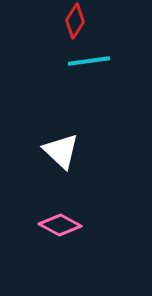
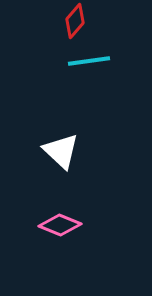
red diamond: rotated 8 degrees clockwise
pink diamond: rotated 6 degrees counterclockwise
